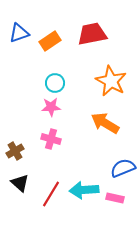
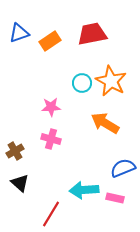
cyan circle: moved 27 px right
red line: moved 20 px down
